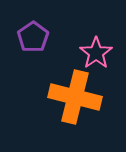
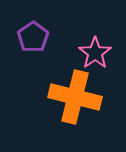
pink star: moved 1 px left
